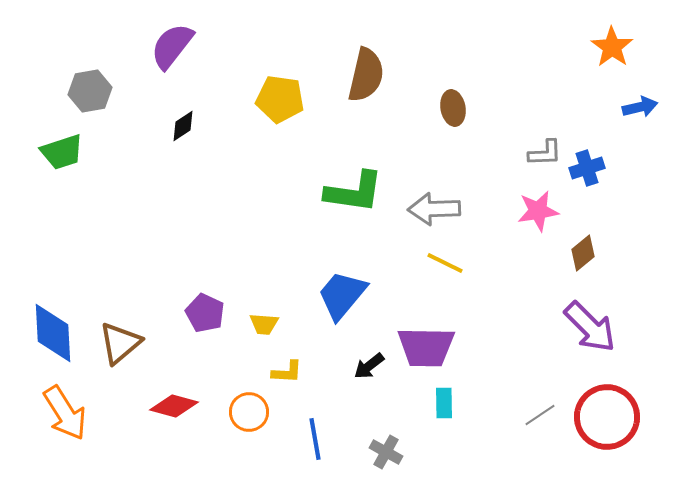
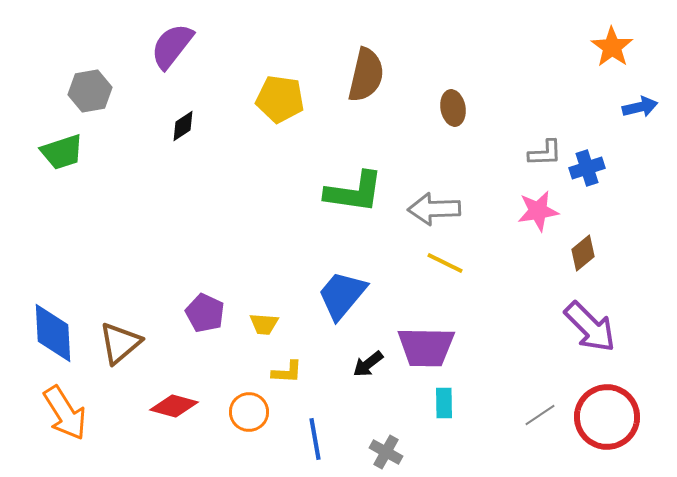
black arrow: moved 1 px left, 2 px up
